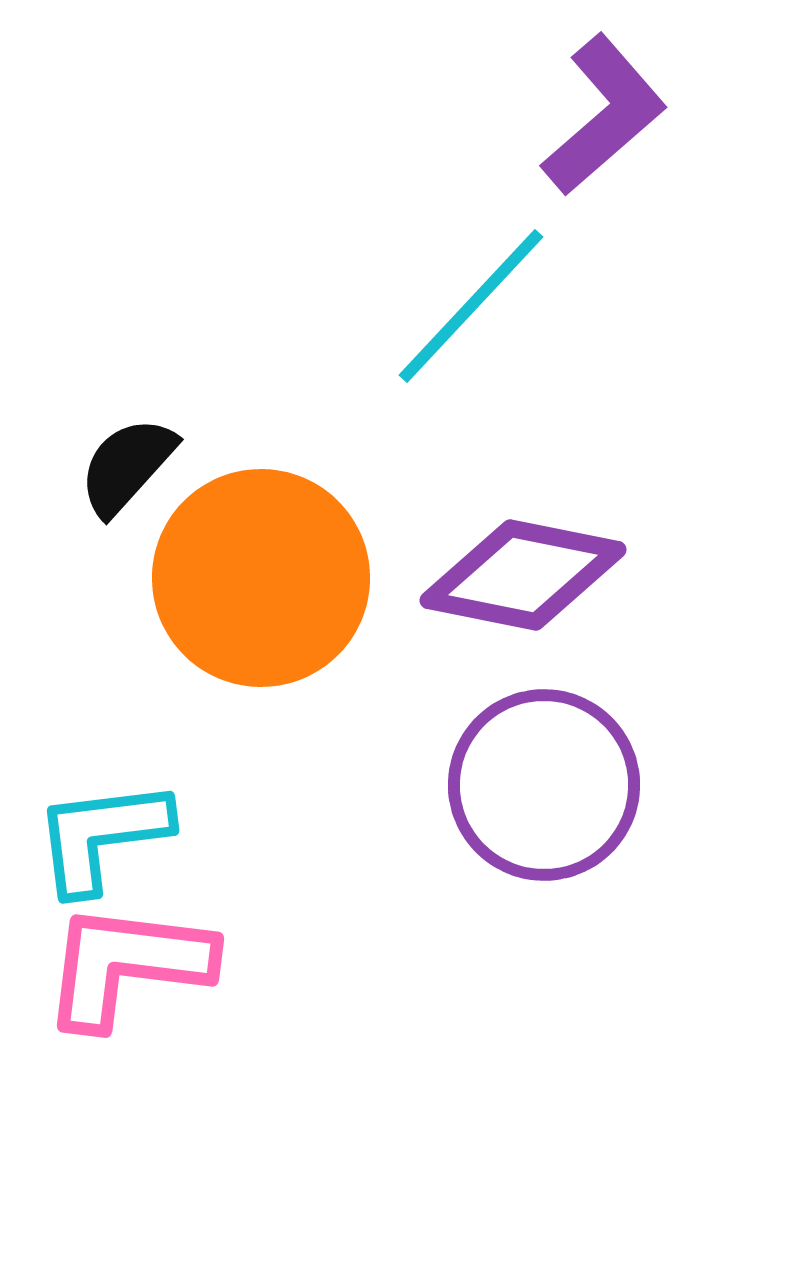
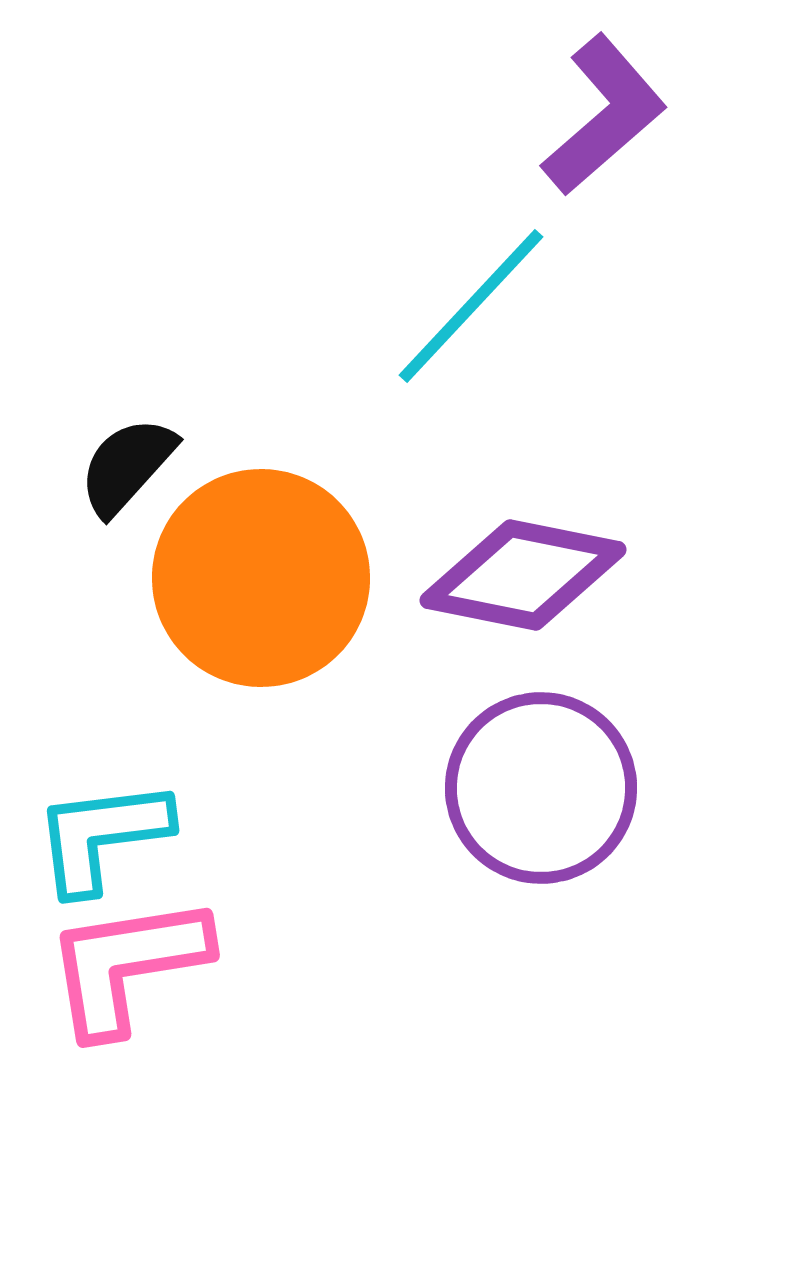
purple circle: moved 3 px left, 3 px down
pink L-shape: rotated 16 degrees counterclockwise
